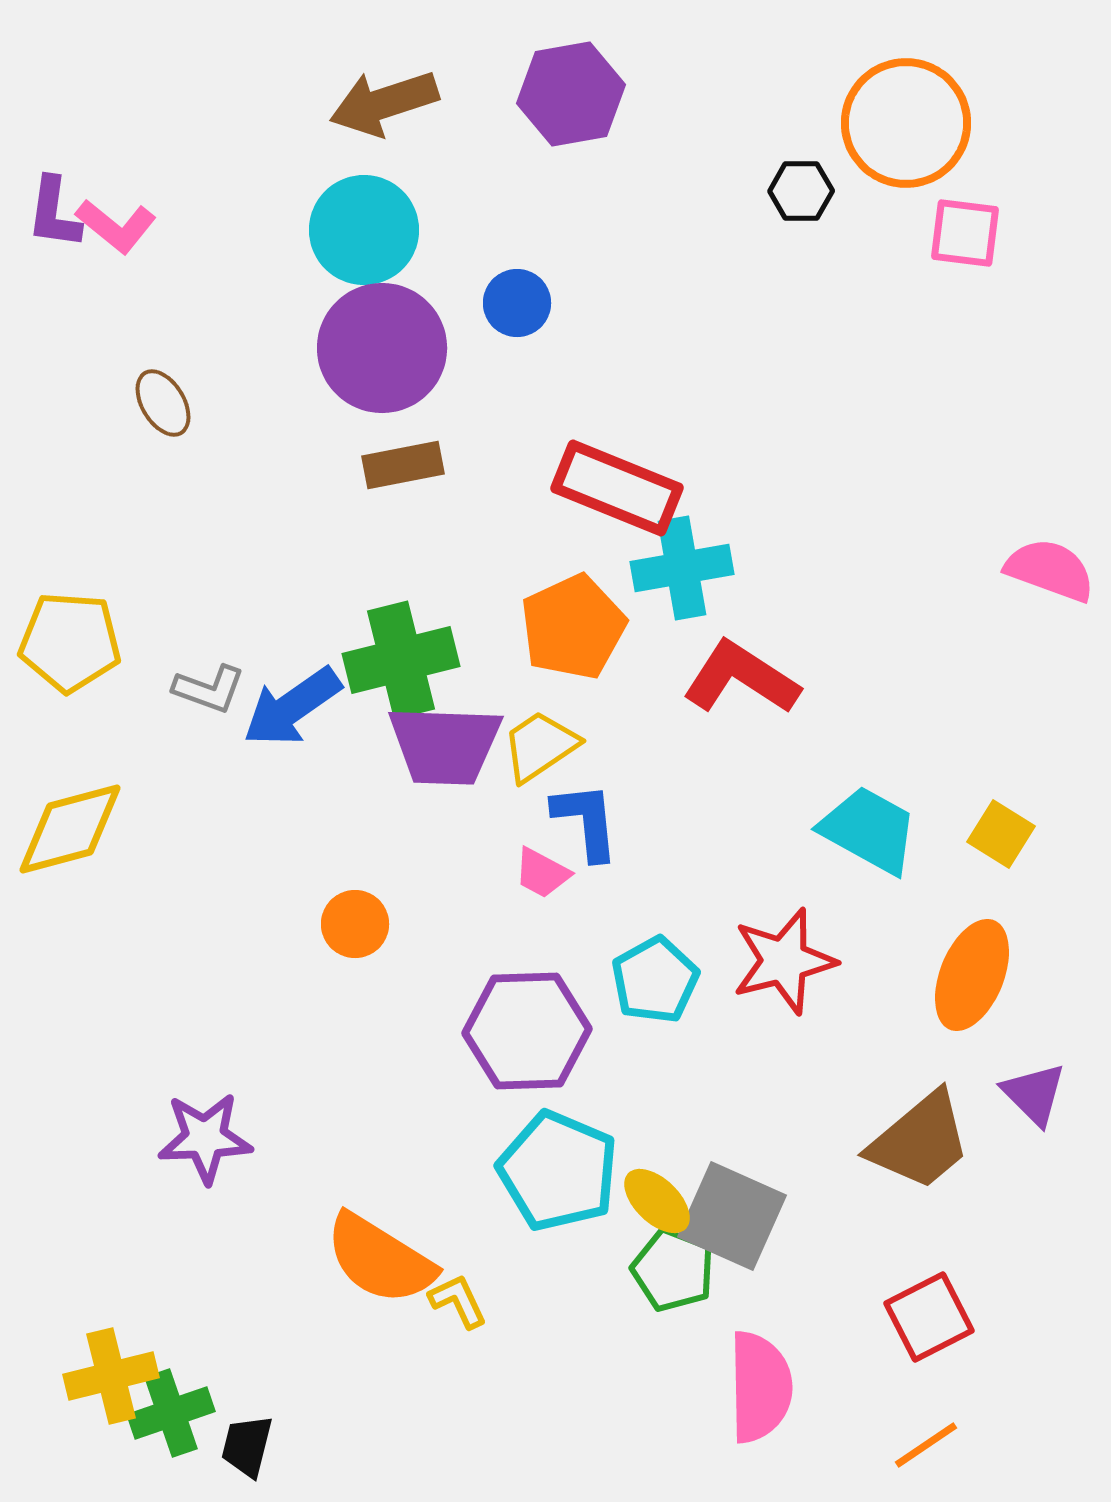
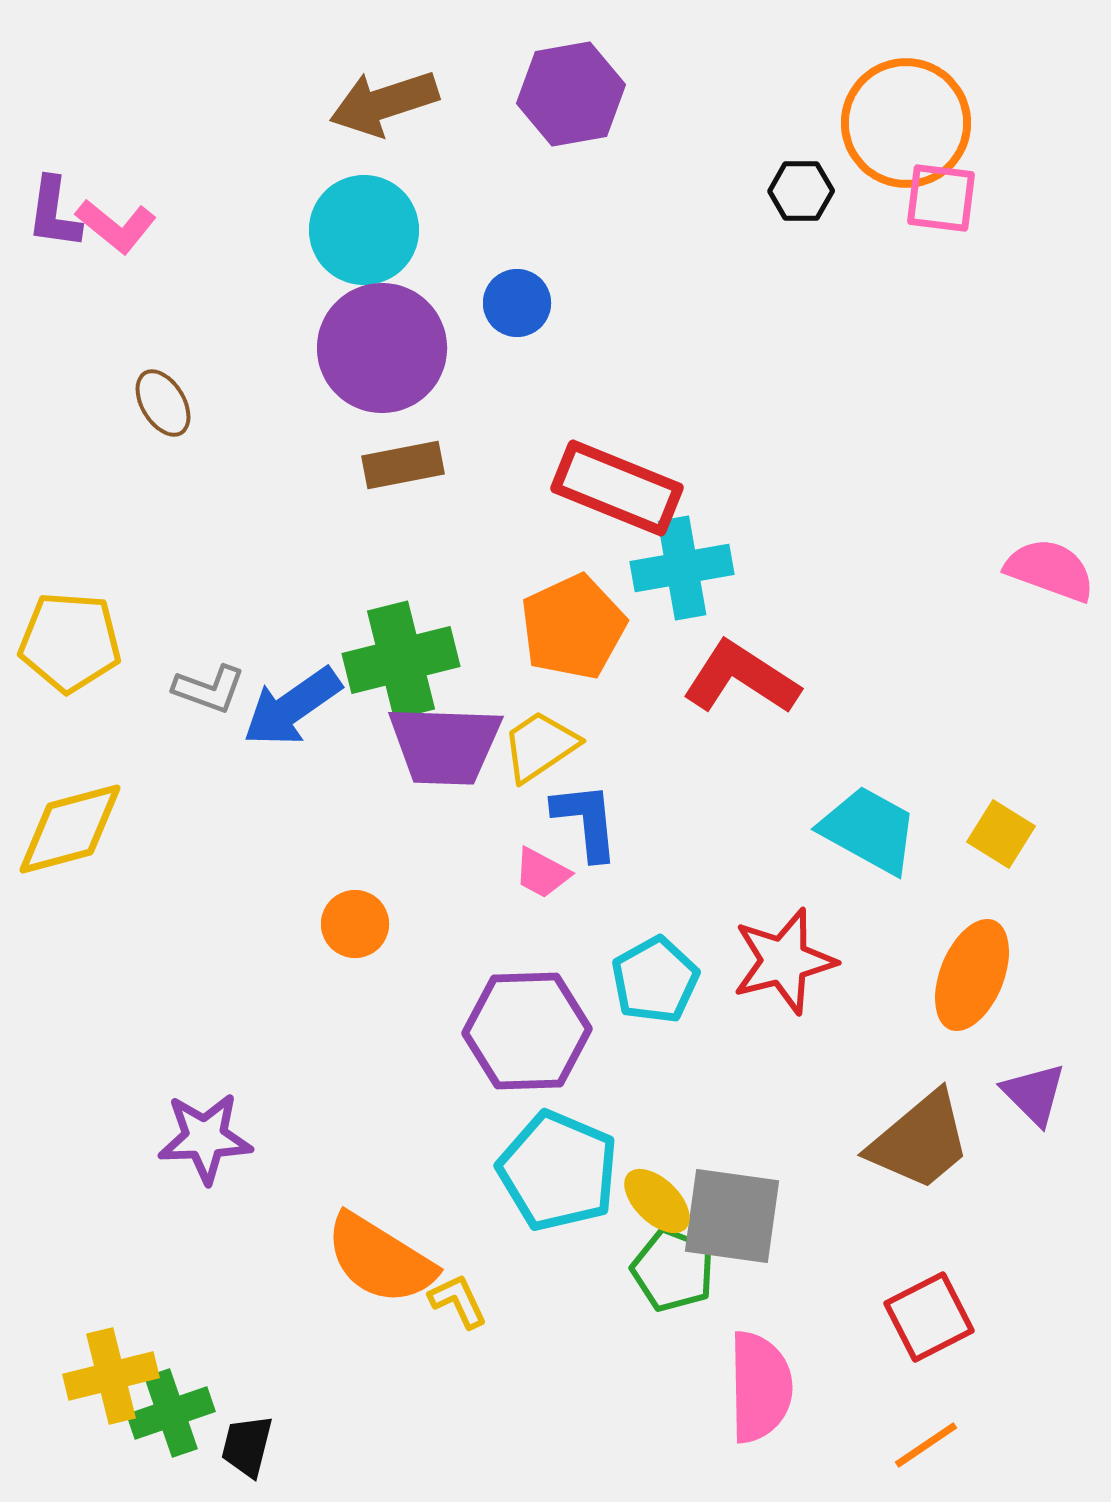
pink square at (965, 233): moved 24 px left, 35 px up
gray square at (732, 1216): rotated 16 degrees counterclockwise
